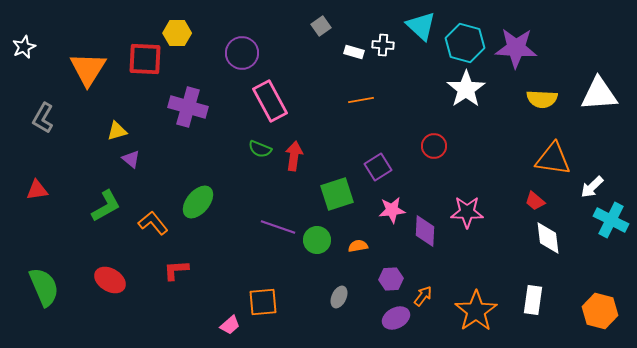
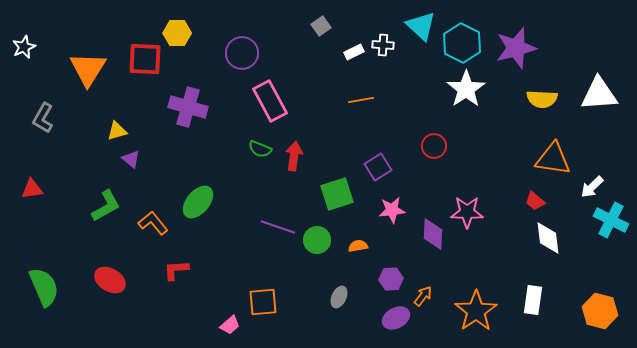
cyan hexagon at (465, 43): moved 3 px left; rotated 12 degrees clockwise
purple star at (516, 48): rotated 18 degrees counterclockwise
white rectangle at (354, 52): rotated 42 degrees counterclockwise
red triangle at (37, 190): moved 5 px left, 1 px up
purple diamond at (425, 231): moved 8 px right, 3 px down
